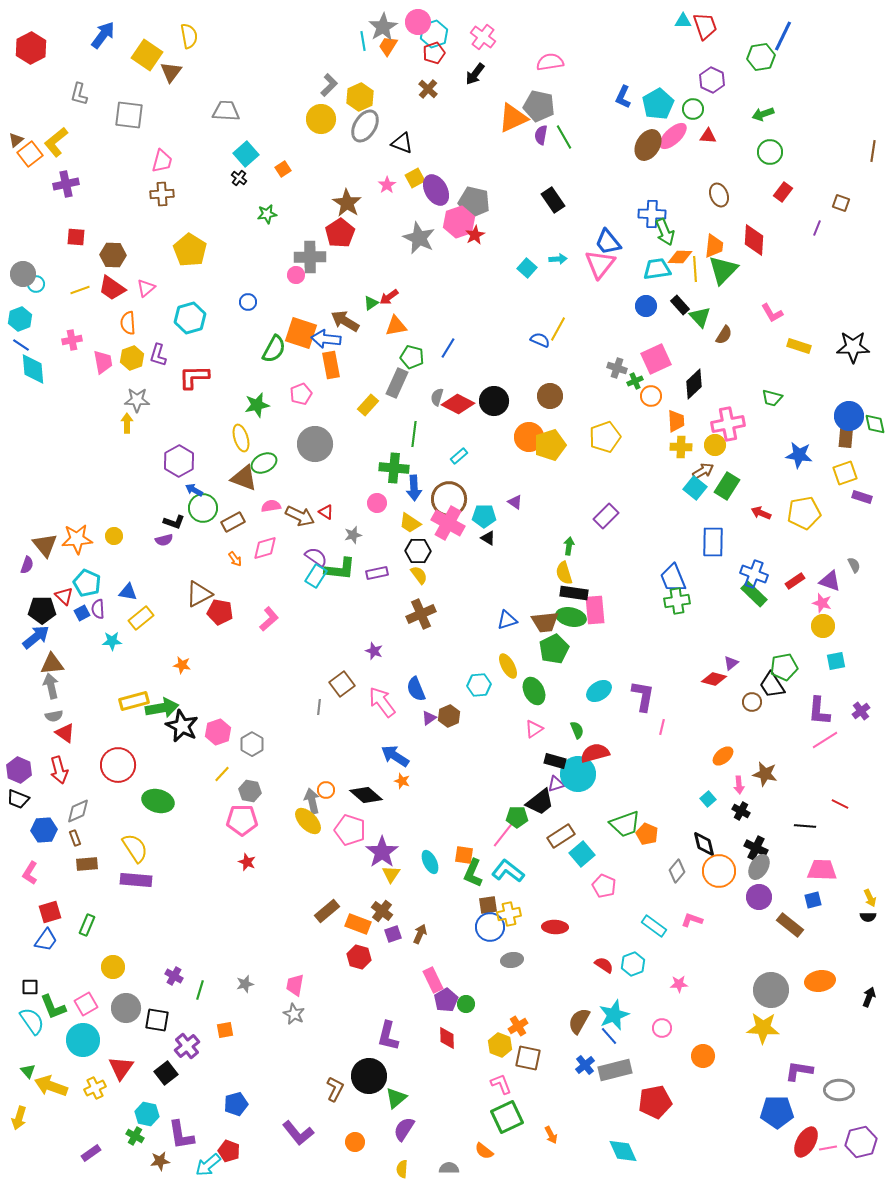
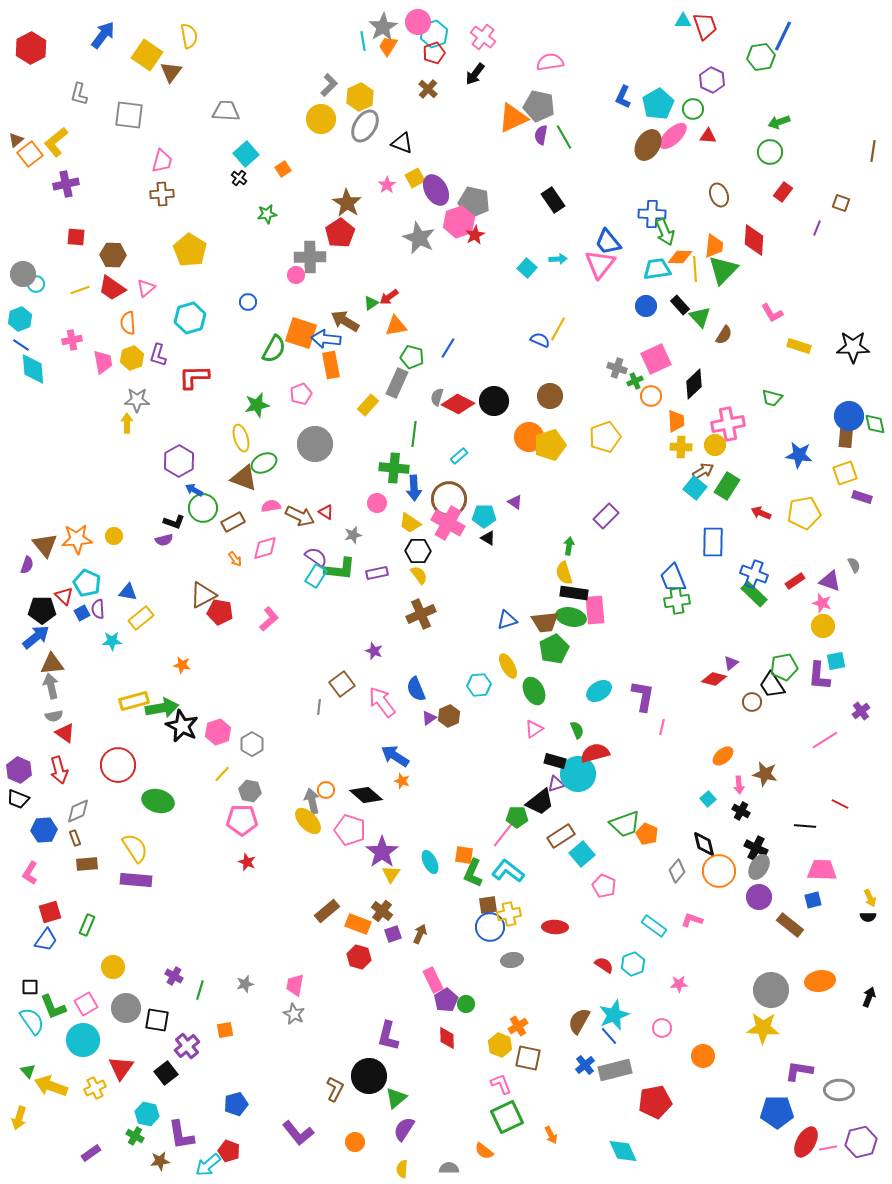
green arrow at (763, 114): moved 16 px right, 8 px down
brown triangle at (199, 594): moved 4 px right, 1 px down
purple L-shape at (819, 711): moved 35 px up
